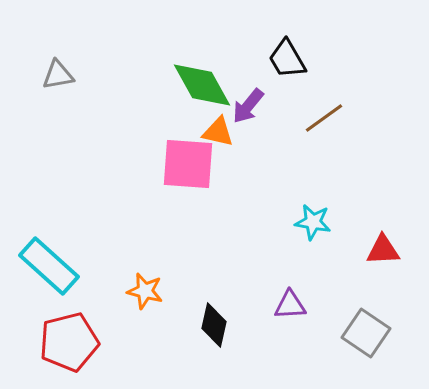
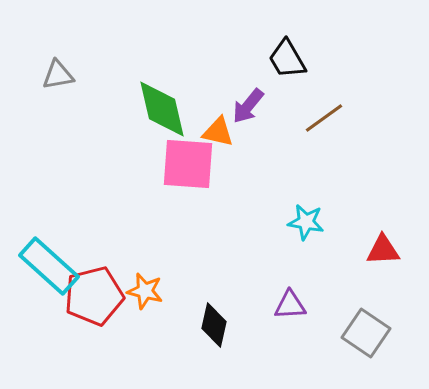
green diamond: moved 40 px left, 24 px down; rotated 16 degrees clockwise
cyan star: moved 7 px left
red pentagon: moved 25 px right, 46 px up
